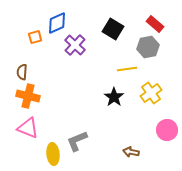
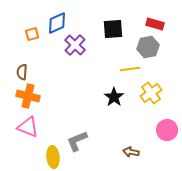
red rectangle: rotated 24 degrees counterclockwise
black square: rotated 35 degrees counterclockwise
orange square: moved 3 px left, 3 px up
yellow line: moved 3 px right
pink triangle: moved 1 px up
yellow ellipse: moved 3 px down
